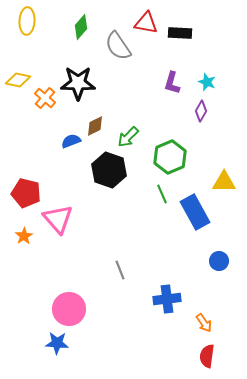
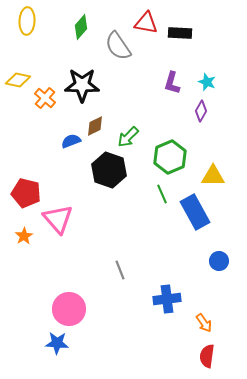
black star: moved 4 px right, 2 px down
yellow triangle: moved 11 px left, 6 px up
